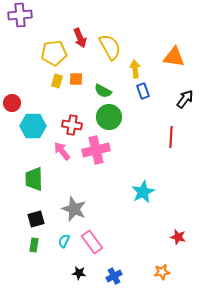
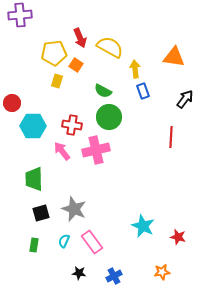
yellow semicircle: rotated 32 degrees counterclockwise
orange square: moved 14 px up; rotated 32 degrees clockwise
cyan star: moved 34 px down; rotated 20 degrees counterclockwise
black square: moved 5 px right, 6 px up
